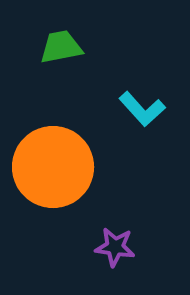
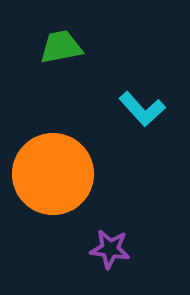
orange circle: moved 7 px down
purple star: moved 5 px left, 2 px down
